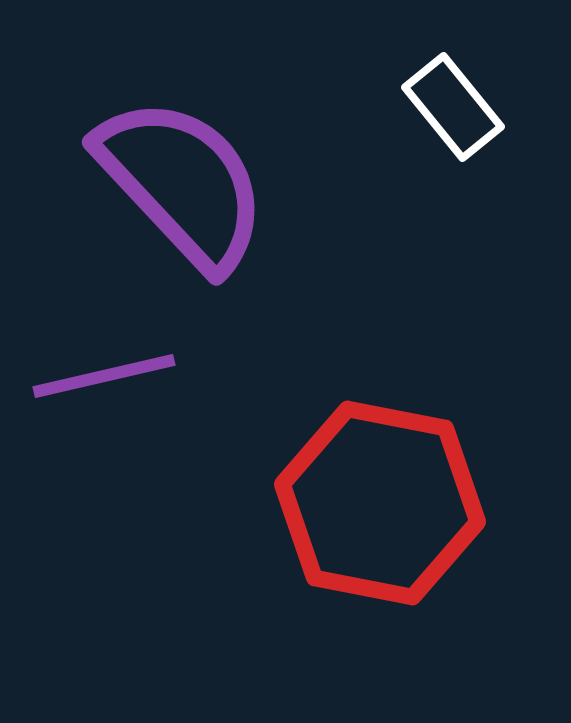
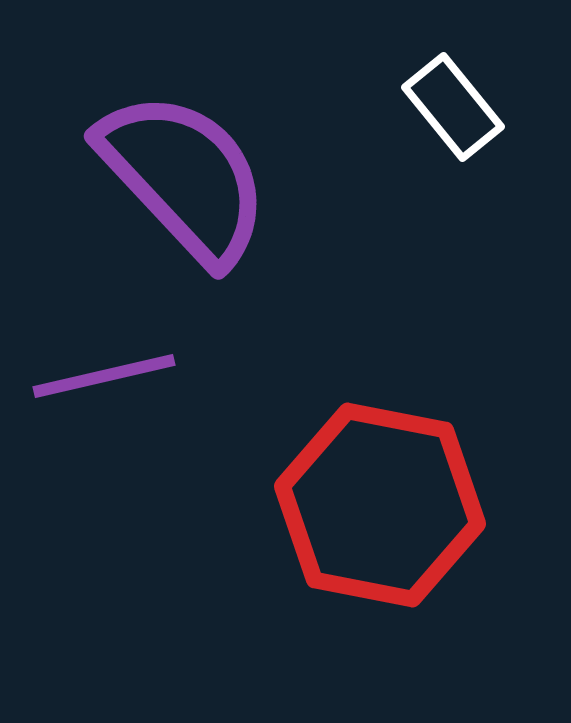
purple semicircle: moved 2 px right, 6 px up
red hexagon: moved 2 px down
